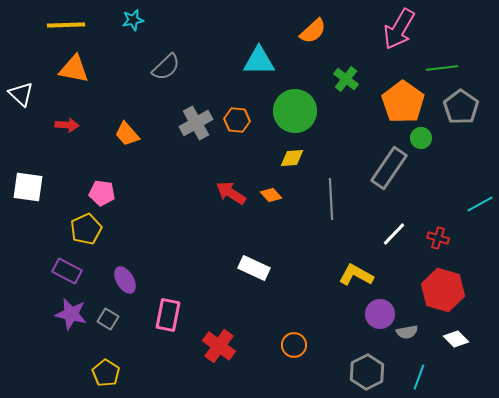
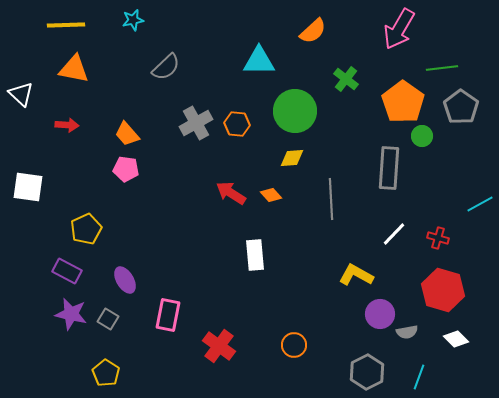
orange hexagon at (237, 120): moved 4 px down
green circle at (421, 138): moved 1 px right, 2 px up
gray rectangle at (389, 168): rotated 30 degrees counterclockwise
pink pentagon at (102, 193): moved 24 px right, 24 px up
white rectangle at (254, 268): moved 1 px right, 13 px up; rotated 60 degrees clockwise
